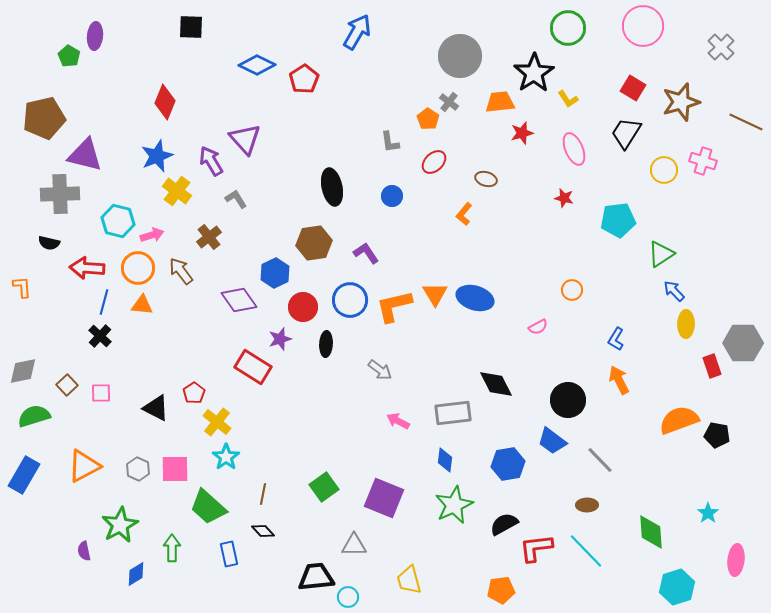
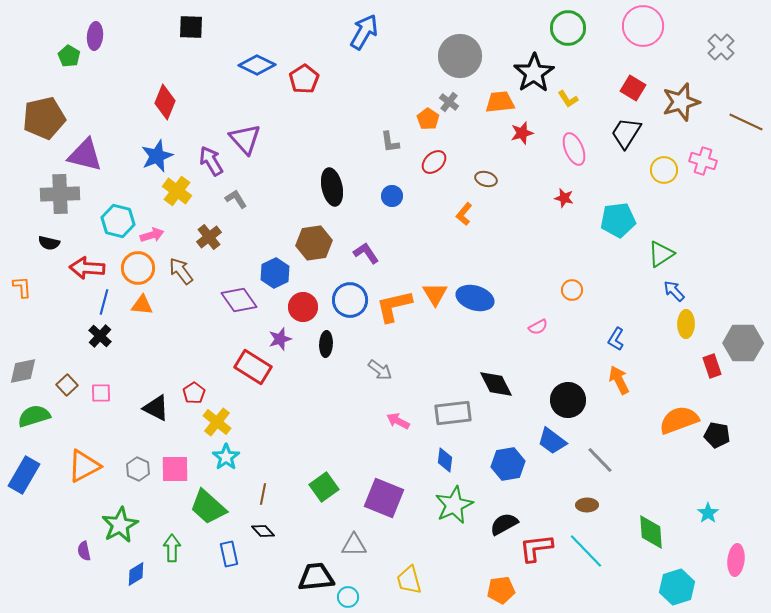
blue arrow at (357, 32): moved 7 px right
